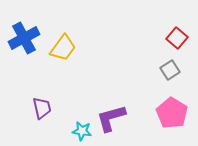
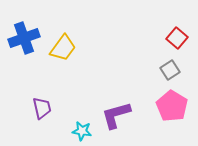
blue cross: rotated 8 degrees clockwise
pink pentagon: moved 7 px up
purple L-shape: moved 5 px right, 3 px up
